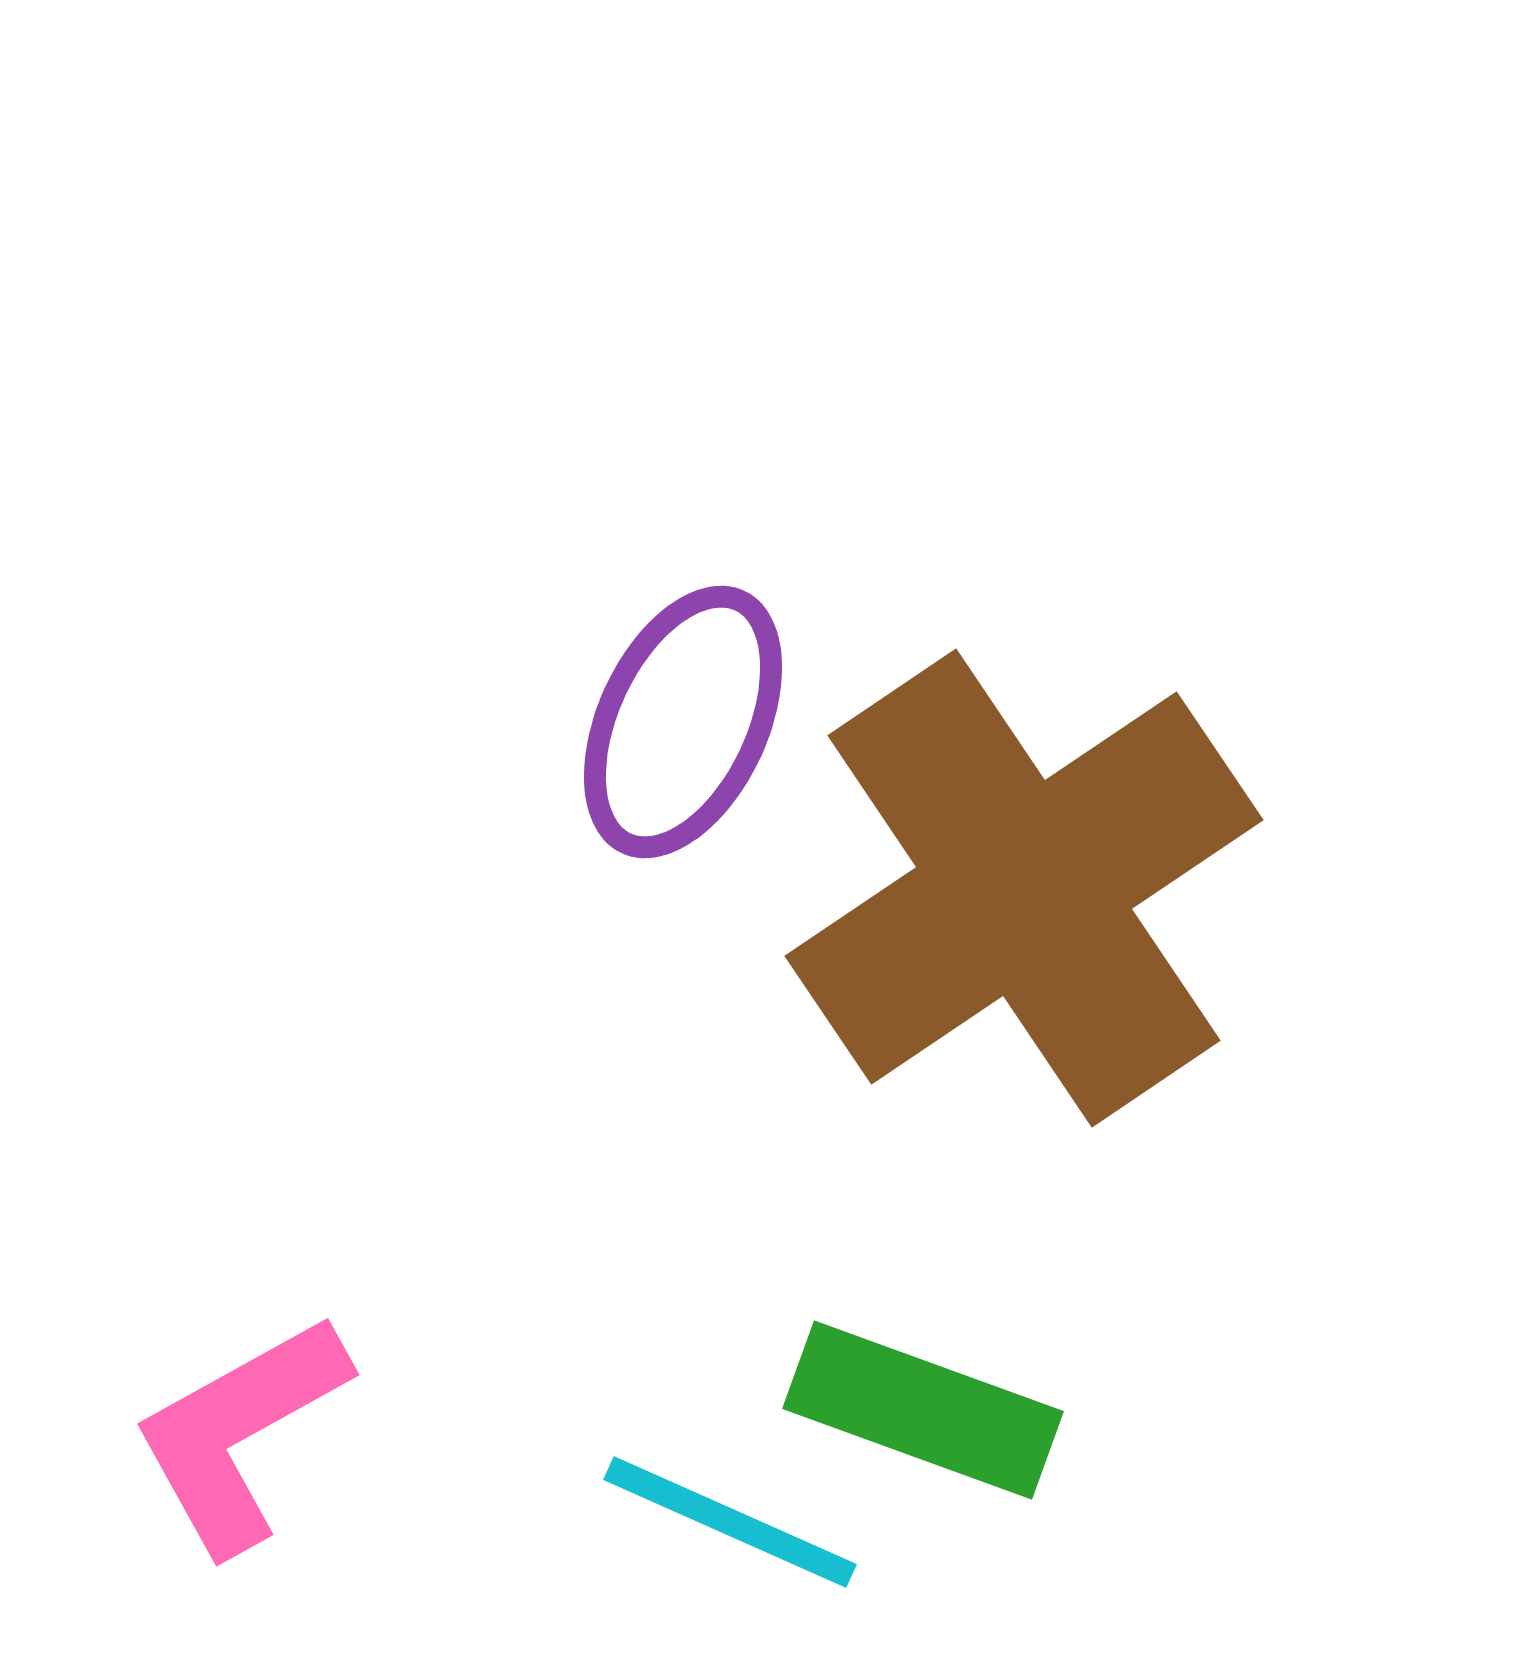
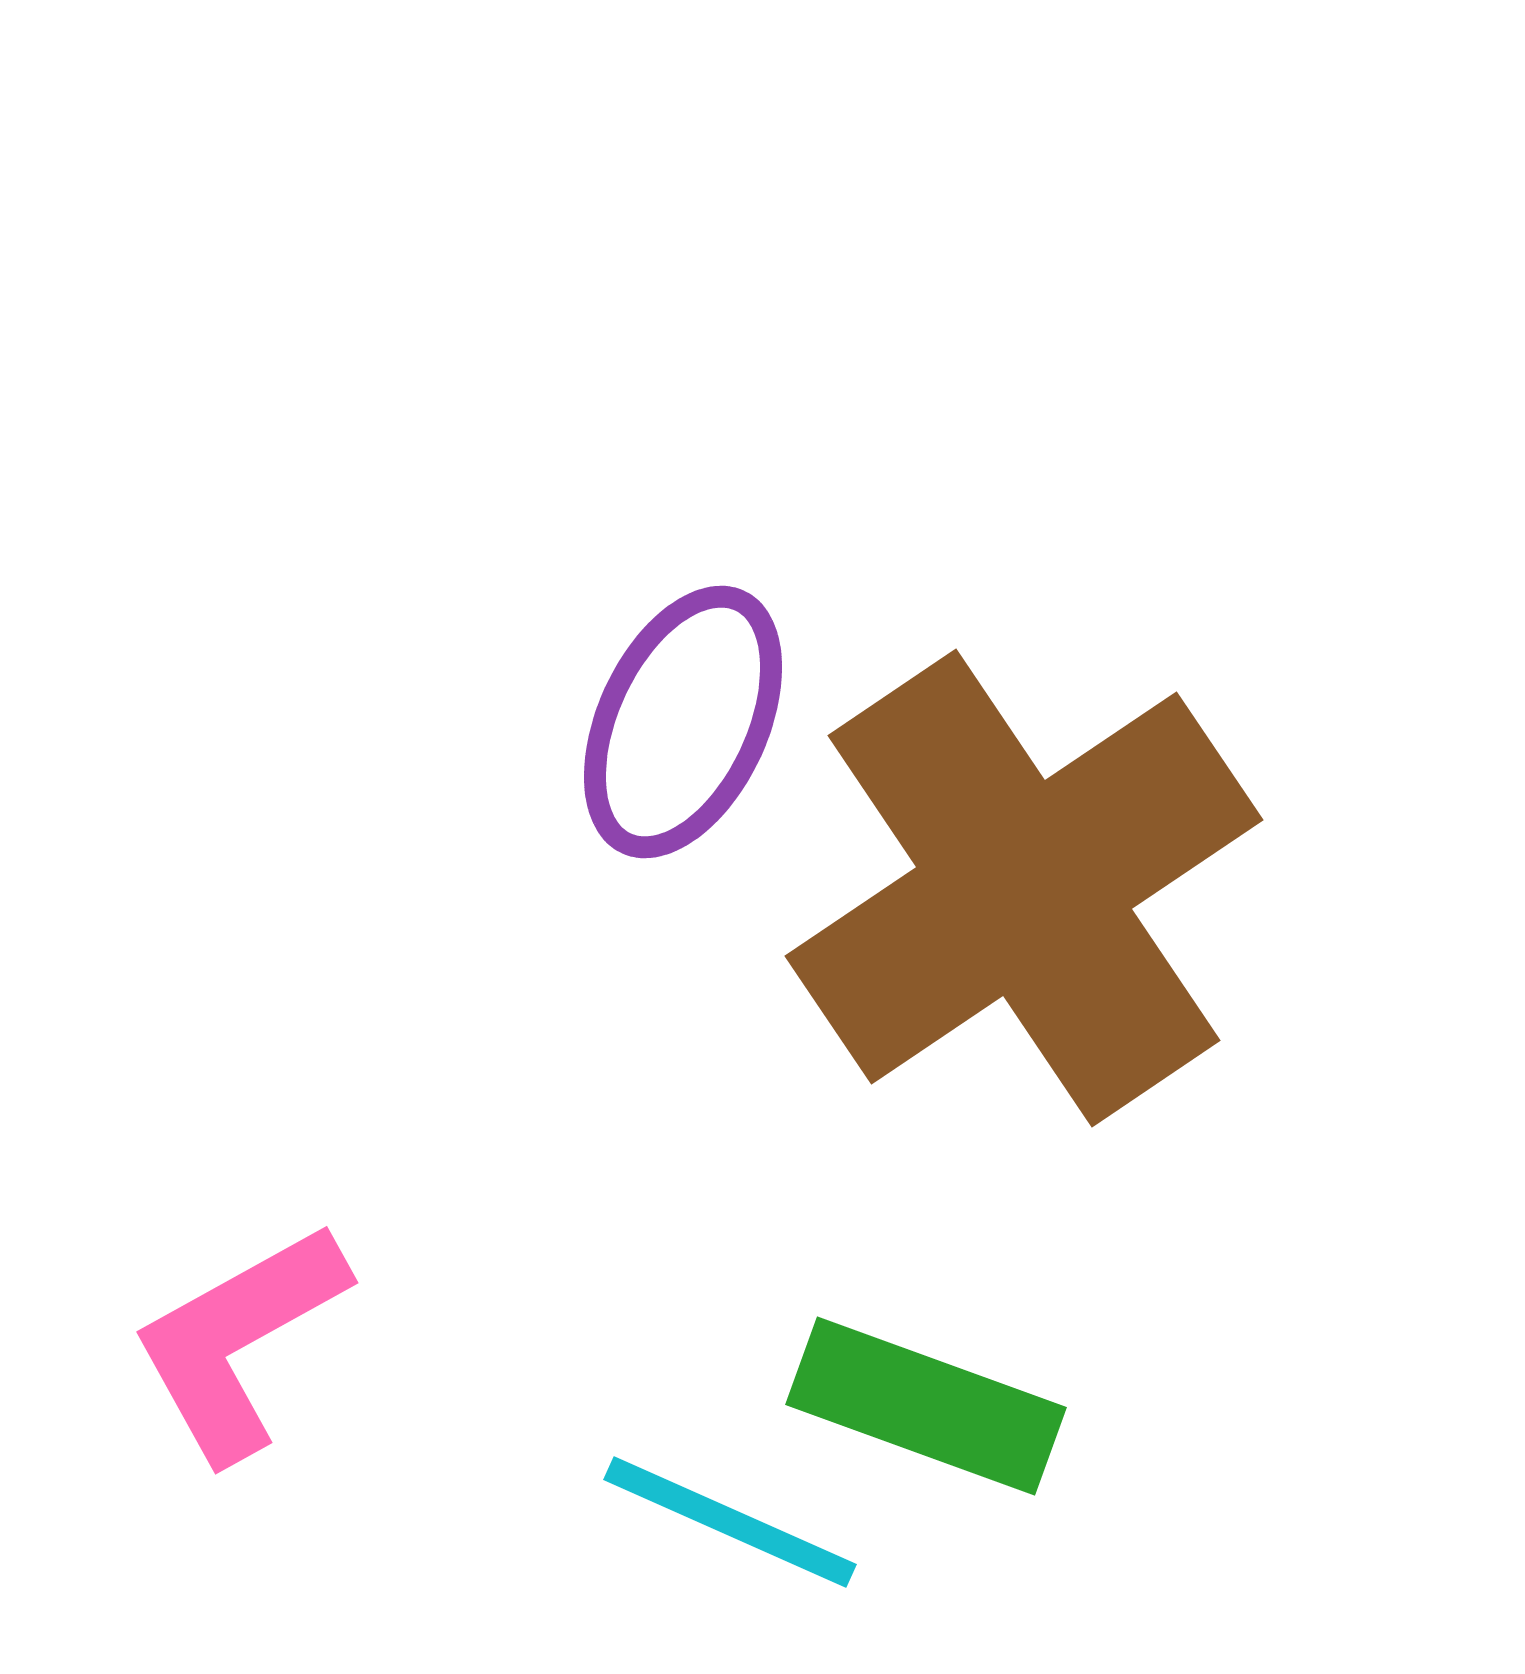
green rectangle: moved 3 px right, 4 px up
pink L-shape: moved 1 px left, 92 px up
